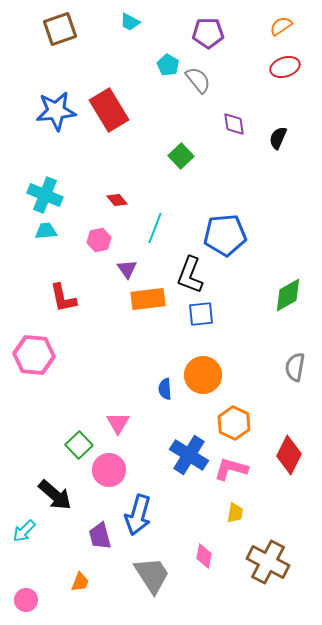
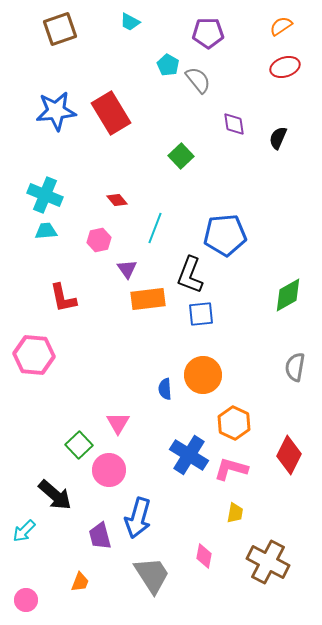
red rectangle at (109, 110): moved 2 px right, 3 px down
blue arrow at (138, 515): moved 3 px down
